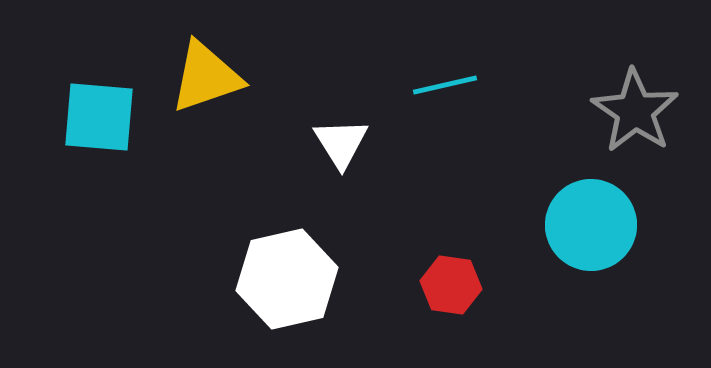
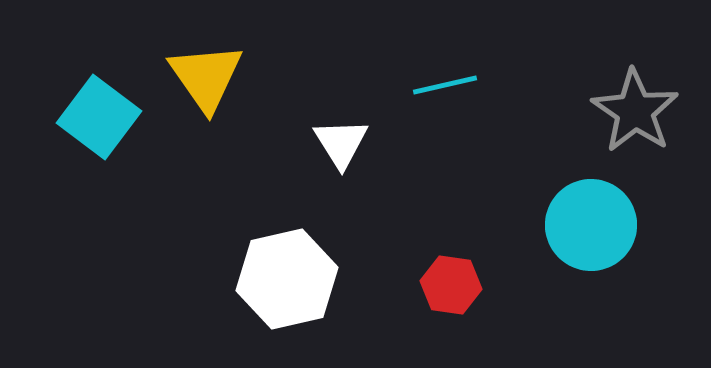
yellow triangle: rotated 46 degrees counterclockwise
cyan square: rotated 32 degrees clockwise
